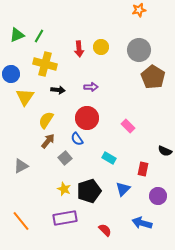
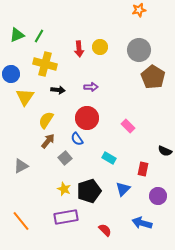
yellow circle: moved 1 px left
purple rectangle: moved 1 px right, 1 px up
